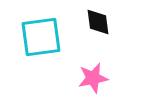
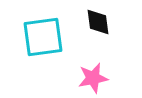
cyan square: moved 2 px right
